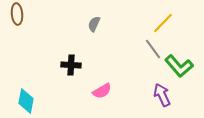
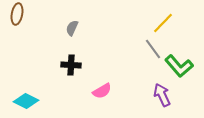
brown ellipse: rotated 15 degrees clockwise
gray semicircle: moved 22 px left, 4 px down
cyan diamond: rotated 75 degrees counterclockwise
